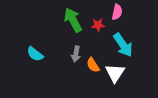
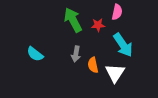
orange semicircle: rotated 21 degrees clockwise
